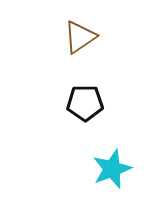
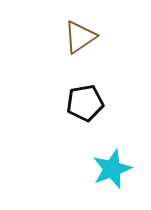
black pentagon: rotated 9 degrees counterclockwise
